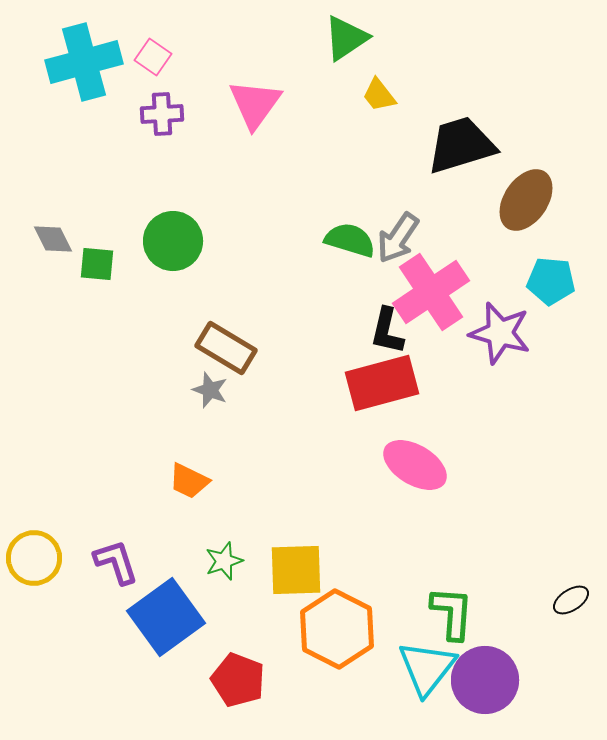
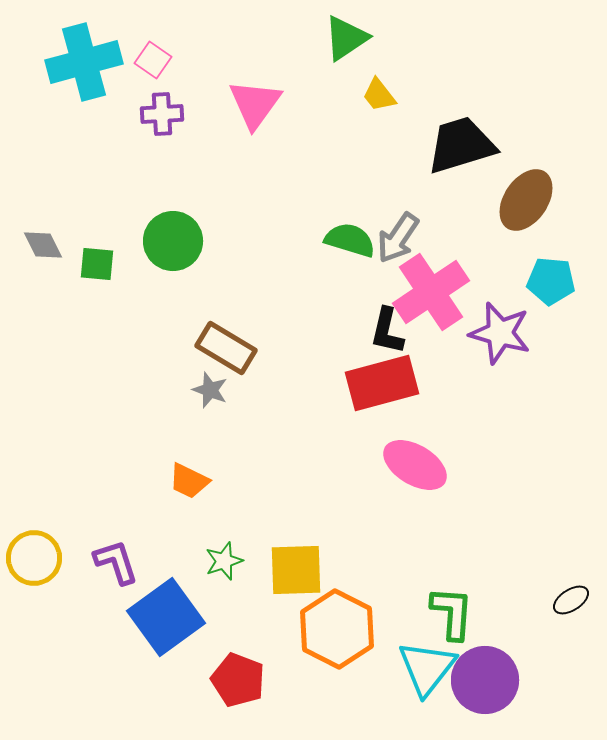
pink square: moved 3 px down
gray diamond: moved 10 px left, 6 px down
